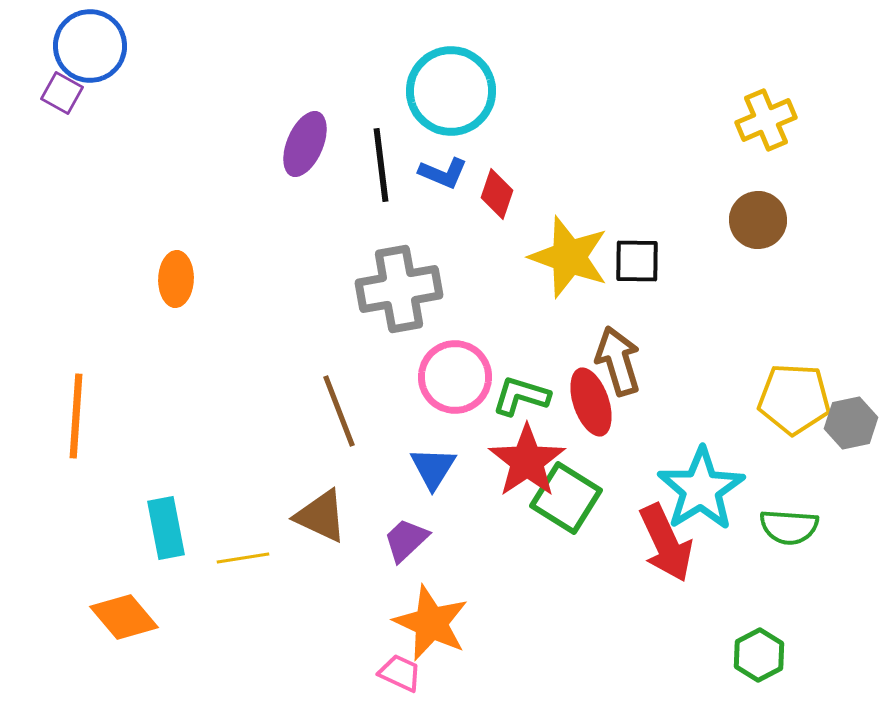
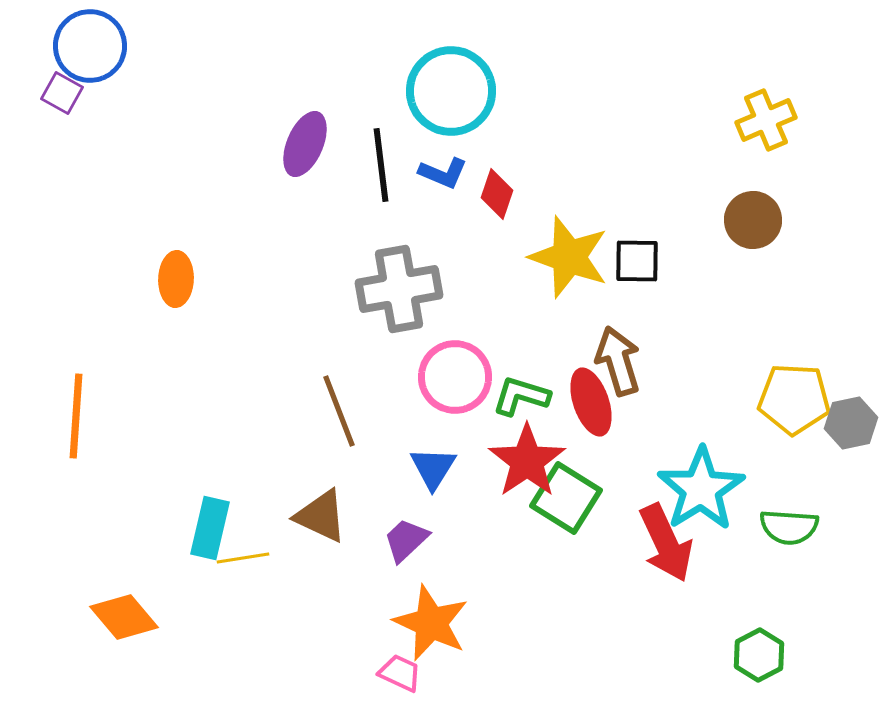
brown circle: moved 5 px left
cyan rectangle: moved 44 px right; rotated 24 degrees clockwise
